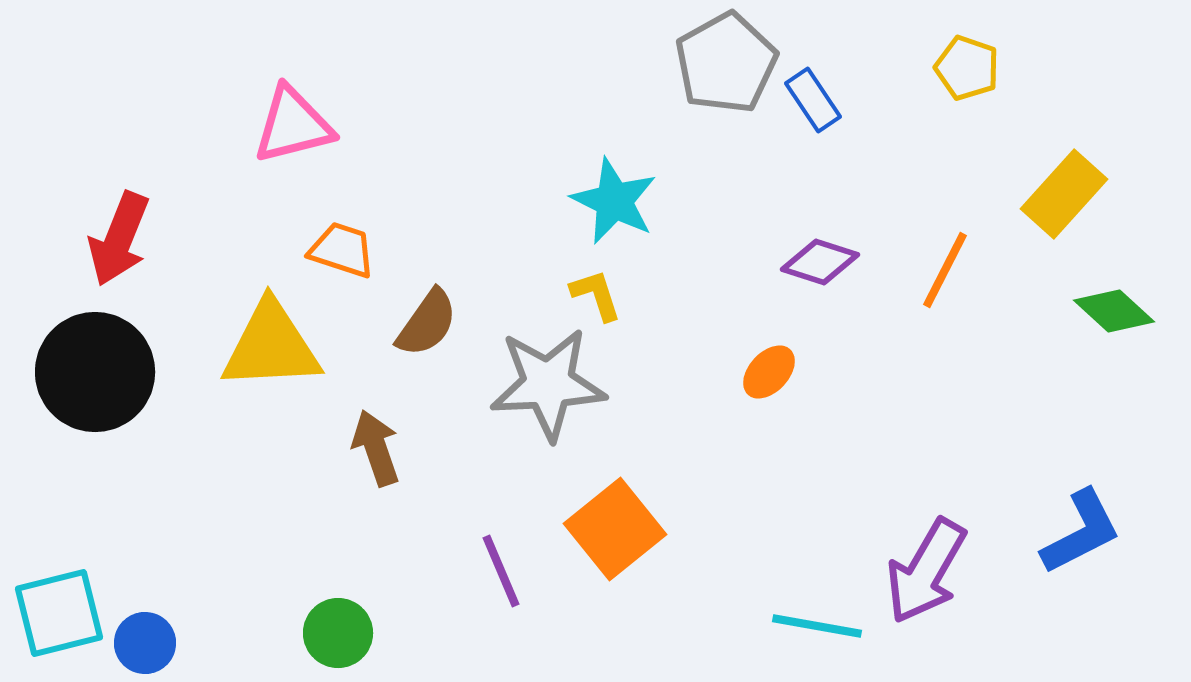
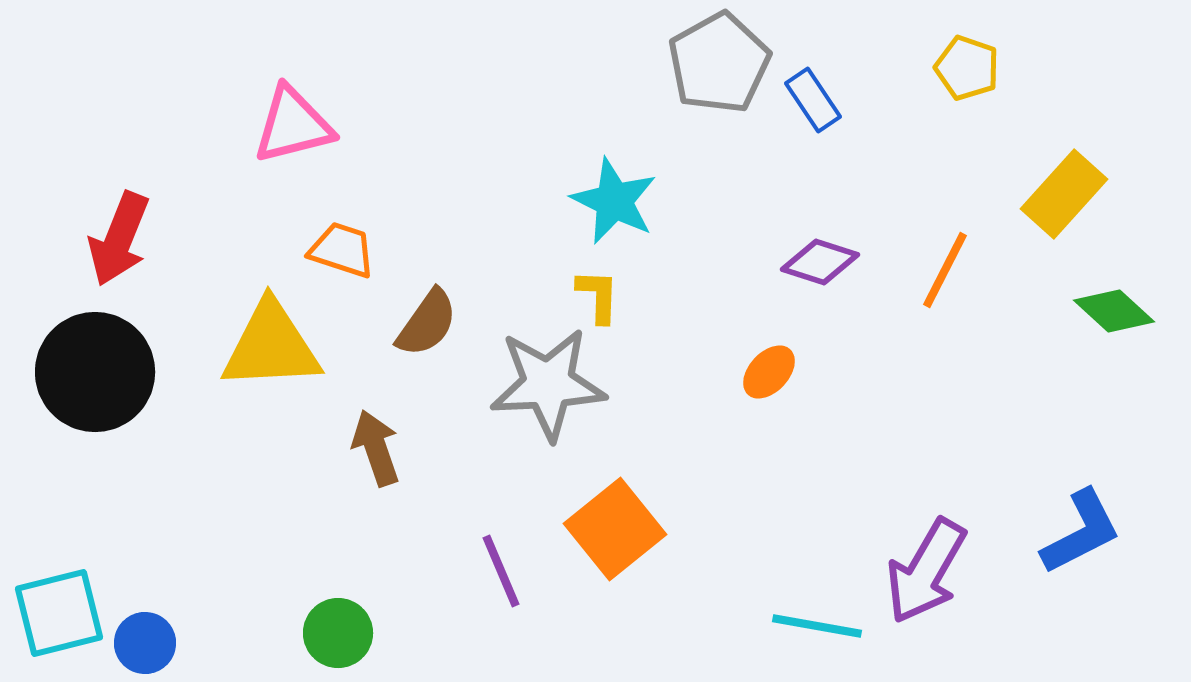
gray pentagon: moved 7 px left
yellow L-shape: moved 2 px right, 1 px down; rotated 20 degrees clockwise
